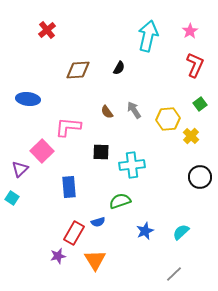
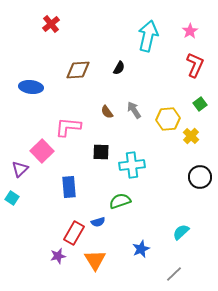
red cross: moved 4 px right, 6 px up
blue ellipse: moved 3 px right, 12 px up
blue star: moved 4 px left, 18 px down
